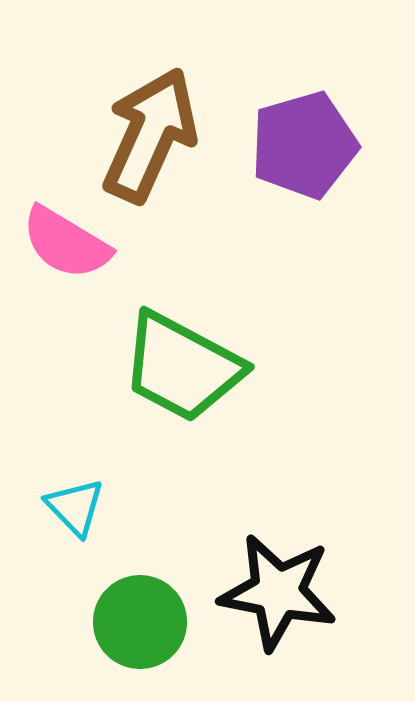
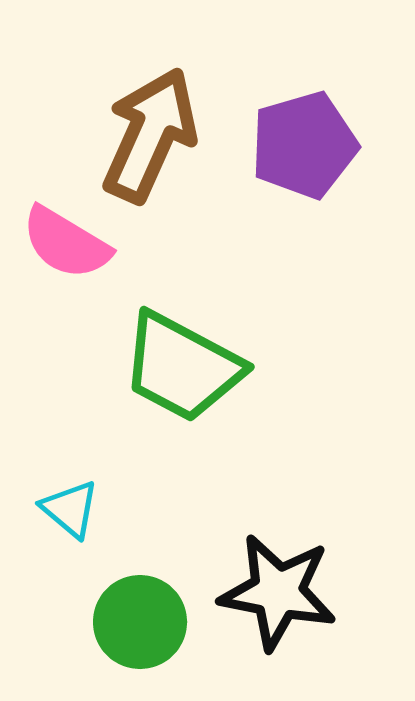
cyan triangle: moved 5 px left, 2 px down; rotated 6 degrees counterclockwise
